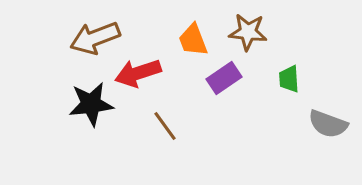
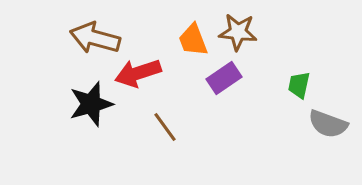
brown star: moved 10 px left
brown arrow: rotated 36 degrees clockwise
green trapezoid: moved 10 px right, 6 px down; rotated 16 degrees clockwise
black star: rotated 9 degrees counterclockwise
brown line: moved 1 px down
